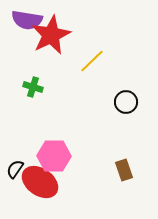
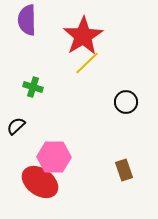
purple semicircle: rotated 80 degrees clockwise
red star: moved 32 px right, 1 px down; rotated 6 degrees counterclockwise
yellow line: moved 5 px left, 2 px down
pink hexagon: moved 1 px down
black semicircle: moved 1 px right, 43 px up; rotated 12 degrees clockwise
